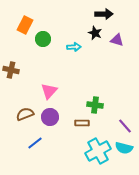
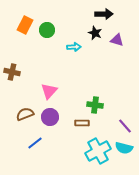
green circle: moved 4 px right, 9 px up
brown cross: moved 1 px right, 2 px down
